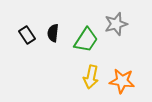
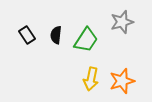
gray star: moved 6 px right, 2 px up
black semicircle: moved 3 px right, 2 px down
yellow arrow: moved 2 px down
orange star: rotated 25 degrees counterclockwise
